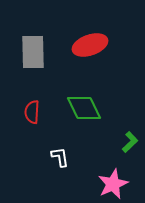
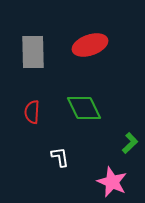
green L-shape: moved 1 px down
pink star: moved 1 px left, 2 px up; rotated 24 degrees counterclockwise
